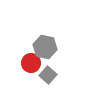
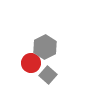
gray hexagon: rotated 20 degrees clockwise
